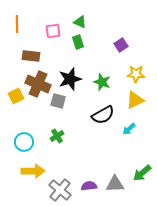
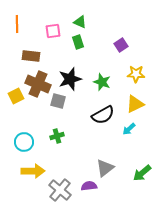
yellow triangle: moved 4 px down
green cross: rotated 16 degrees clockwise
gray triangle: moved 10 px left, 16 px up; rotated 36 degrees counterclockwise
